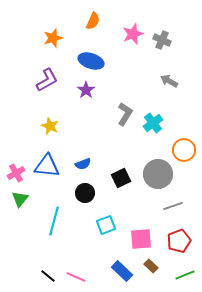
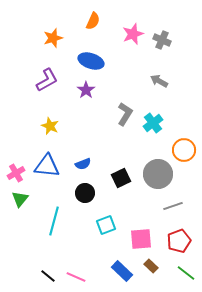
gray arrow: moved 10 px left
green line: moved 1 px right, 2 px up; rotated 60 degrees clockwise
